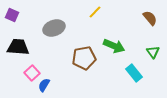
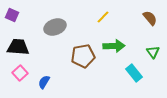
yellow line: moved 8 px right, 5 px down
gray ellipse: moved 1 px right, 1 px up
green arrow: rotated 25 degrees counterclockwise
brown pentagon: moved 1 px left, 2 px up
pink square: moved 12 px left
blue semicircle: moved 3 px up
